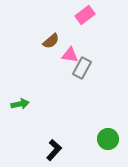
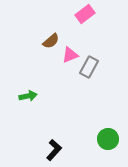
pink rectangle: moved 1 px up
pink triangle: rotated 30 degrees counterclockwise
gray rectangle: moved 7 px right, 1 px up
green arrow: moved 8 px right, 8 px up
